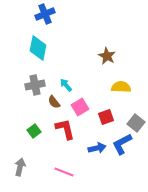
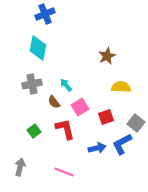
brown star: rotated 18 degrees clockwise
gray cross: moved 3 px left, 1 px up
